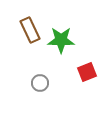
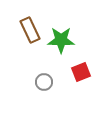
red square: moved 6 px left
gray circle: moved 4 px right, 1 px up
